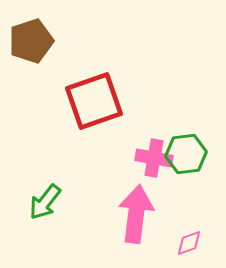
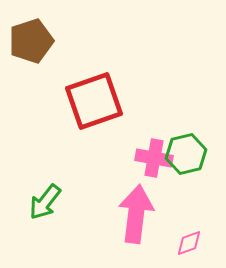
green hexagon: rotated 6 degrees counterclockwise
